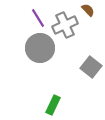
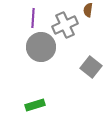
brown semicircle: rotated 128 degrees counterclockwise
purple line: moved 5 px left; rotated 36 degrees clockwise
gray circle: moved 1 px right, 1 px up
green rectangle: moved 18 px left; rotated 48 degrees clockwise
